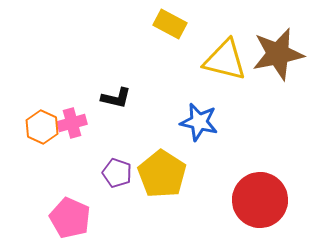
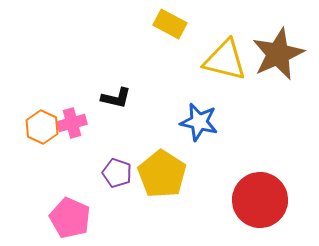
brown star: rotated 12 degrees counterclockwise
